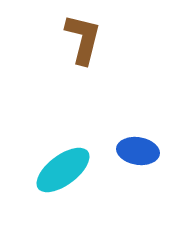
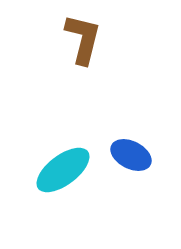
blue ellipse: moved 7 px left, 4 px down; rotated 18 degrees clockwise
